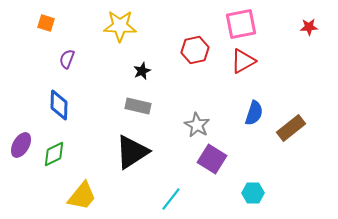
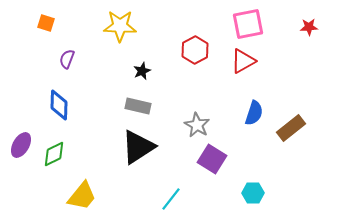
pink square: moved 7 px right
red hexagon: rotated 16 degrees counterclockwise
black triangle: moved 6 px right, 5 px up
